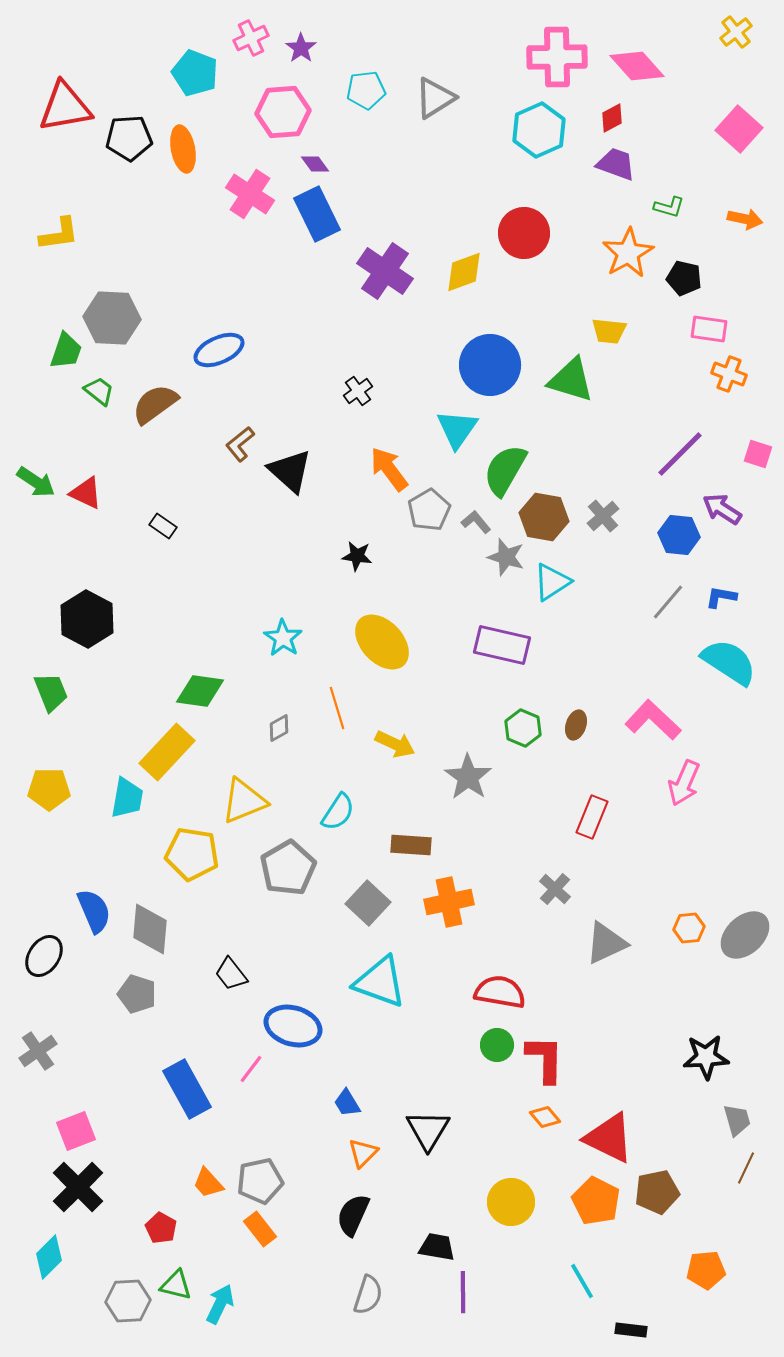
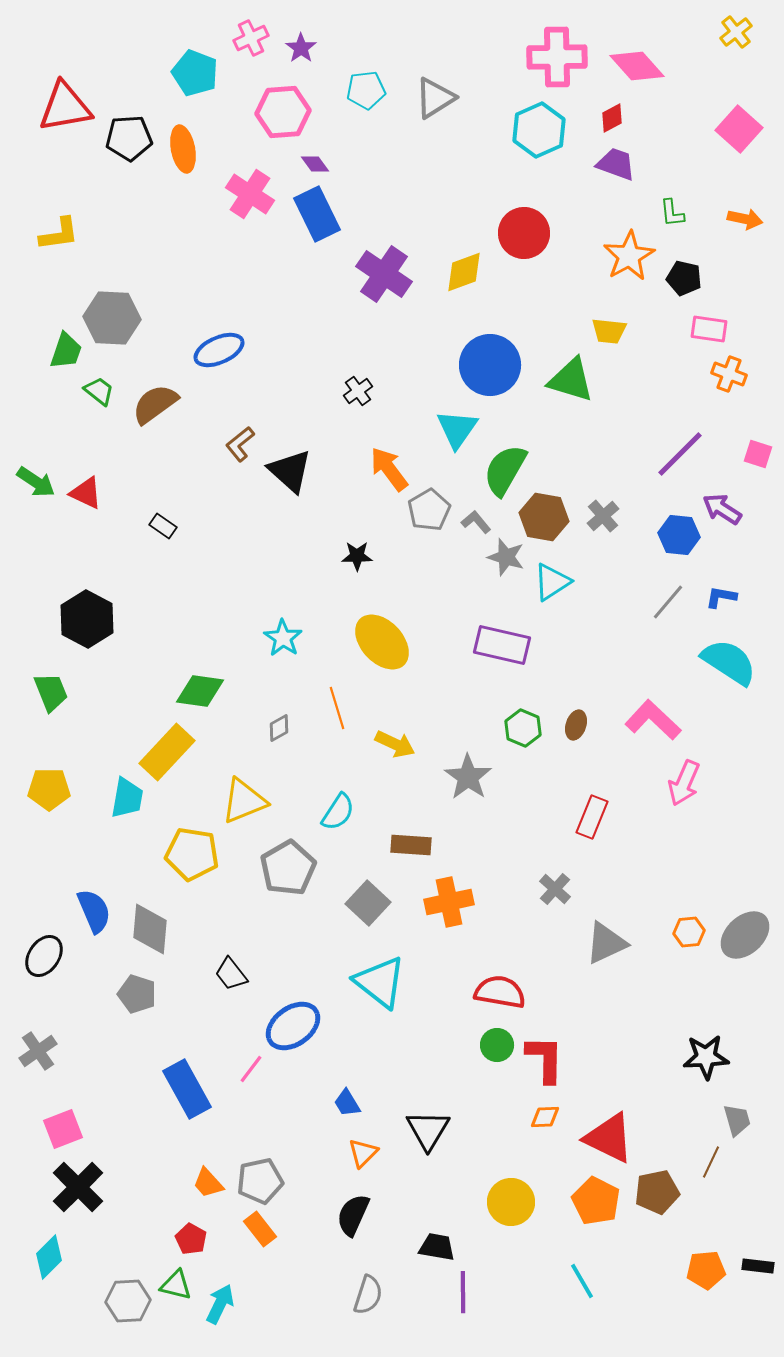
green L-shape at (669, 207): moved 3 px right, 6 px down; rotated 68 degrees clockwise
orange star at (628, 253): moved 1 px right, 3 px down
purple cross at (385, 271): moved 1 px left, 3 px down
black star at (357, 556): rotated 8 degrees counterclockwise
orange hexagon at (689, 928): moved 4 px down
cyan triangle at (380, 982): rotated 18 degrees clockwise
blue ellipse at (293, 1026): rotated 52 degrees counterclockwise
orange diamond at (545, 1117): rotated 52 degrees counterclockwise
pink square at (76, 1131): moved 13 px left, 2 px up
brown line at (746, 1168): moved 35 px left, 6 px up
red pentagon at (161, 1228): moved 30 px right, 11 px down
black rectangle at (631, 1330): moved 127 px right, 64 px up
